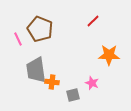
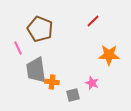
pink line: moved 9 px down
